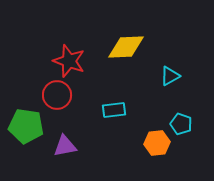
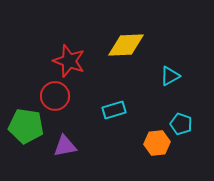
yellow diamond: moved 2 px up
red circle: moved 2 px left, 1 px down
cyan rectangle: rotated 10 degrees counterclockwise
